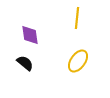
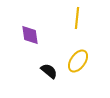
black semicircle: moved 24 px right, 8 px down
